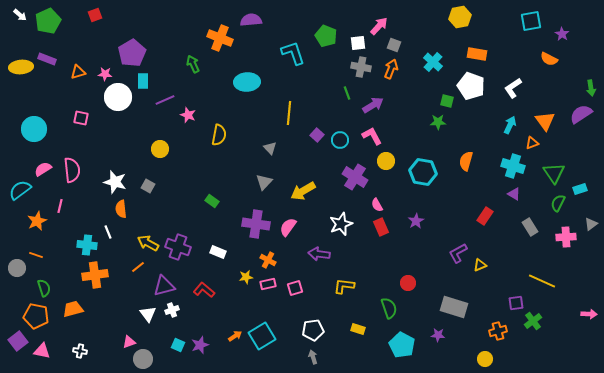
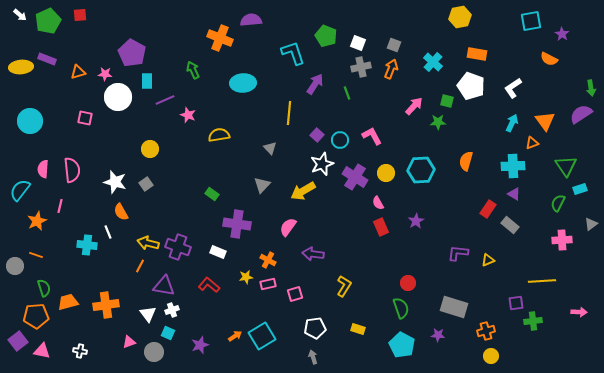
red square at (95, 15): moved 15 px left; rotated 16 degrees clockwise
pink arrow at (379, 26): moved 35 px right, 80 px down
white square at (358, 43): rotated 28 degrees clockwise
purple pentagon at (132, 53): rotated 12 degrees counterclockwise
green arrow at (193, 64): moved 6 px down
gray cross at (361, 67): rotated 24 degrees counterclockwise
cyan rectangle at (143, 81): moved 4 px right
cyan ellipse at (247, 82): moved 4 px left, 1 px down
purple arrow at (373, 105): moved 58 px left, 21 px up; rotated 25 degrees counterclockwise
pink square at (81, 118): moved 4 px right
cyan arrow at (510, 125): moved 2 px right, 2 px up
cyan circle at (34, 129): moved 4 px left, 8 px up
yellow semicircle at (219, 135): rotated 110 degrees counterclockwise
yellow circle at (160, 149): moved 10 px left
yellow circle at (386, 161): moved 12 px down
cyan cross at (513, 166): rotated 20 degrees counterclockwise
pink semicircle at (43, 169): rotated 54 degrees counterclockwise
cyan hexagon at (423, 172): moved 2 px left, 2 px up; rotated 12 degrees counterclockwise
green triangle at (554, 173): moved 12 px right, 7 px up
gray triangle at (264, 182): moved 2 px left, 3 px down
gray square at (148, 186): moved 2 px left, 2 px up; rotated 24 degrees clockwise
cyan semicircle at (20, 190): rotated 15 degrees counterclockwise
green rectangle at (212, 201): moved 7 px up
pink semicircle at (377, 205): moved 1 px right, 2 px up
orange semicircle at (121, 209): moved 3 px down; rotated 24 degrees counterclockwise
red rectangle at (485, 216): moved 3 px right, 7 px up
purple cross at (256, 224): moved 19 px left
white star at (341, 224): moved 19 px left, 60 px up
gray rectangle at (530, 227): moved 20 px left, 2 px up; rotated 18 degrees counterclockwise
pink cross at (566, 237): moved 4 px left, 3 px down
yellow arrow at (148, 243): rotated 15 degrees counterclockwise
purple L-shape at (458, 253): rotated 35 degrees clockwise
purple arrow at (319, 254): moved 6 px left
yellow triangle at (480, 265): moved 8 px right, 5 px up
orange line at (138, 267): moved 2 px right, 1 px up; rotated 24 degrees counterclockwise
gray circle at (17, 268): moved 2 px left, 2 px up
orange cross at (95, 275): moved 11 px right, 30 px down
yellow line at (542, 281): rotated 28 degrees counterclockwise
purple triangle at (164, 286): rotated 25 degrees clockwise
yellow L-shape at (344, 286): rotated 115 degrees clockwise
pink square at (295, 288): moved 6 px down
red L-shape at (204, 290): moved 5 px right, 5 px up
green semicircle at (389, 308): moved 12 px right
orange trapezoid at (73, 309): moved 5 px left, 7 px up
pink arrow at (589, 314): moved 10 px left, 2 px up
orange pentagon at (36, 316): rotated 15 degrees counterclockwise
green cross at (533, 321): rotated 30 degrees clockwise
white pentagon at (313, 330): moved 2 px right, 2 px up
orange cross at (498, 331): moved 12 px left
cyan square at (178, 345): moved 10 px left, 12 px up
gray circle at (143, 359): moved 11 px right, 7 px up
yellow circle at (485, 359): moved 6 px right, 3 px up
